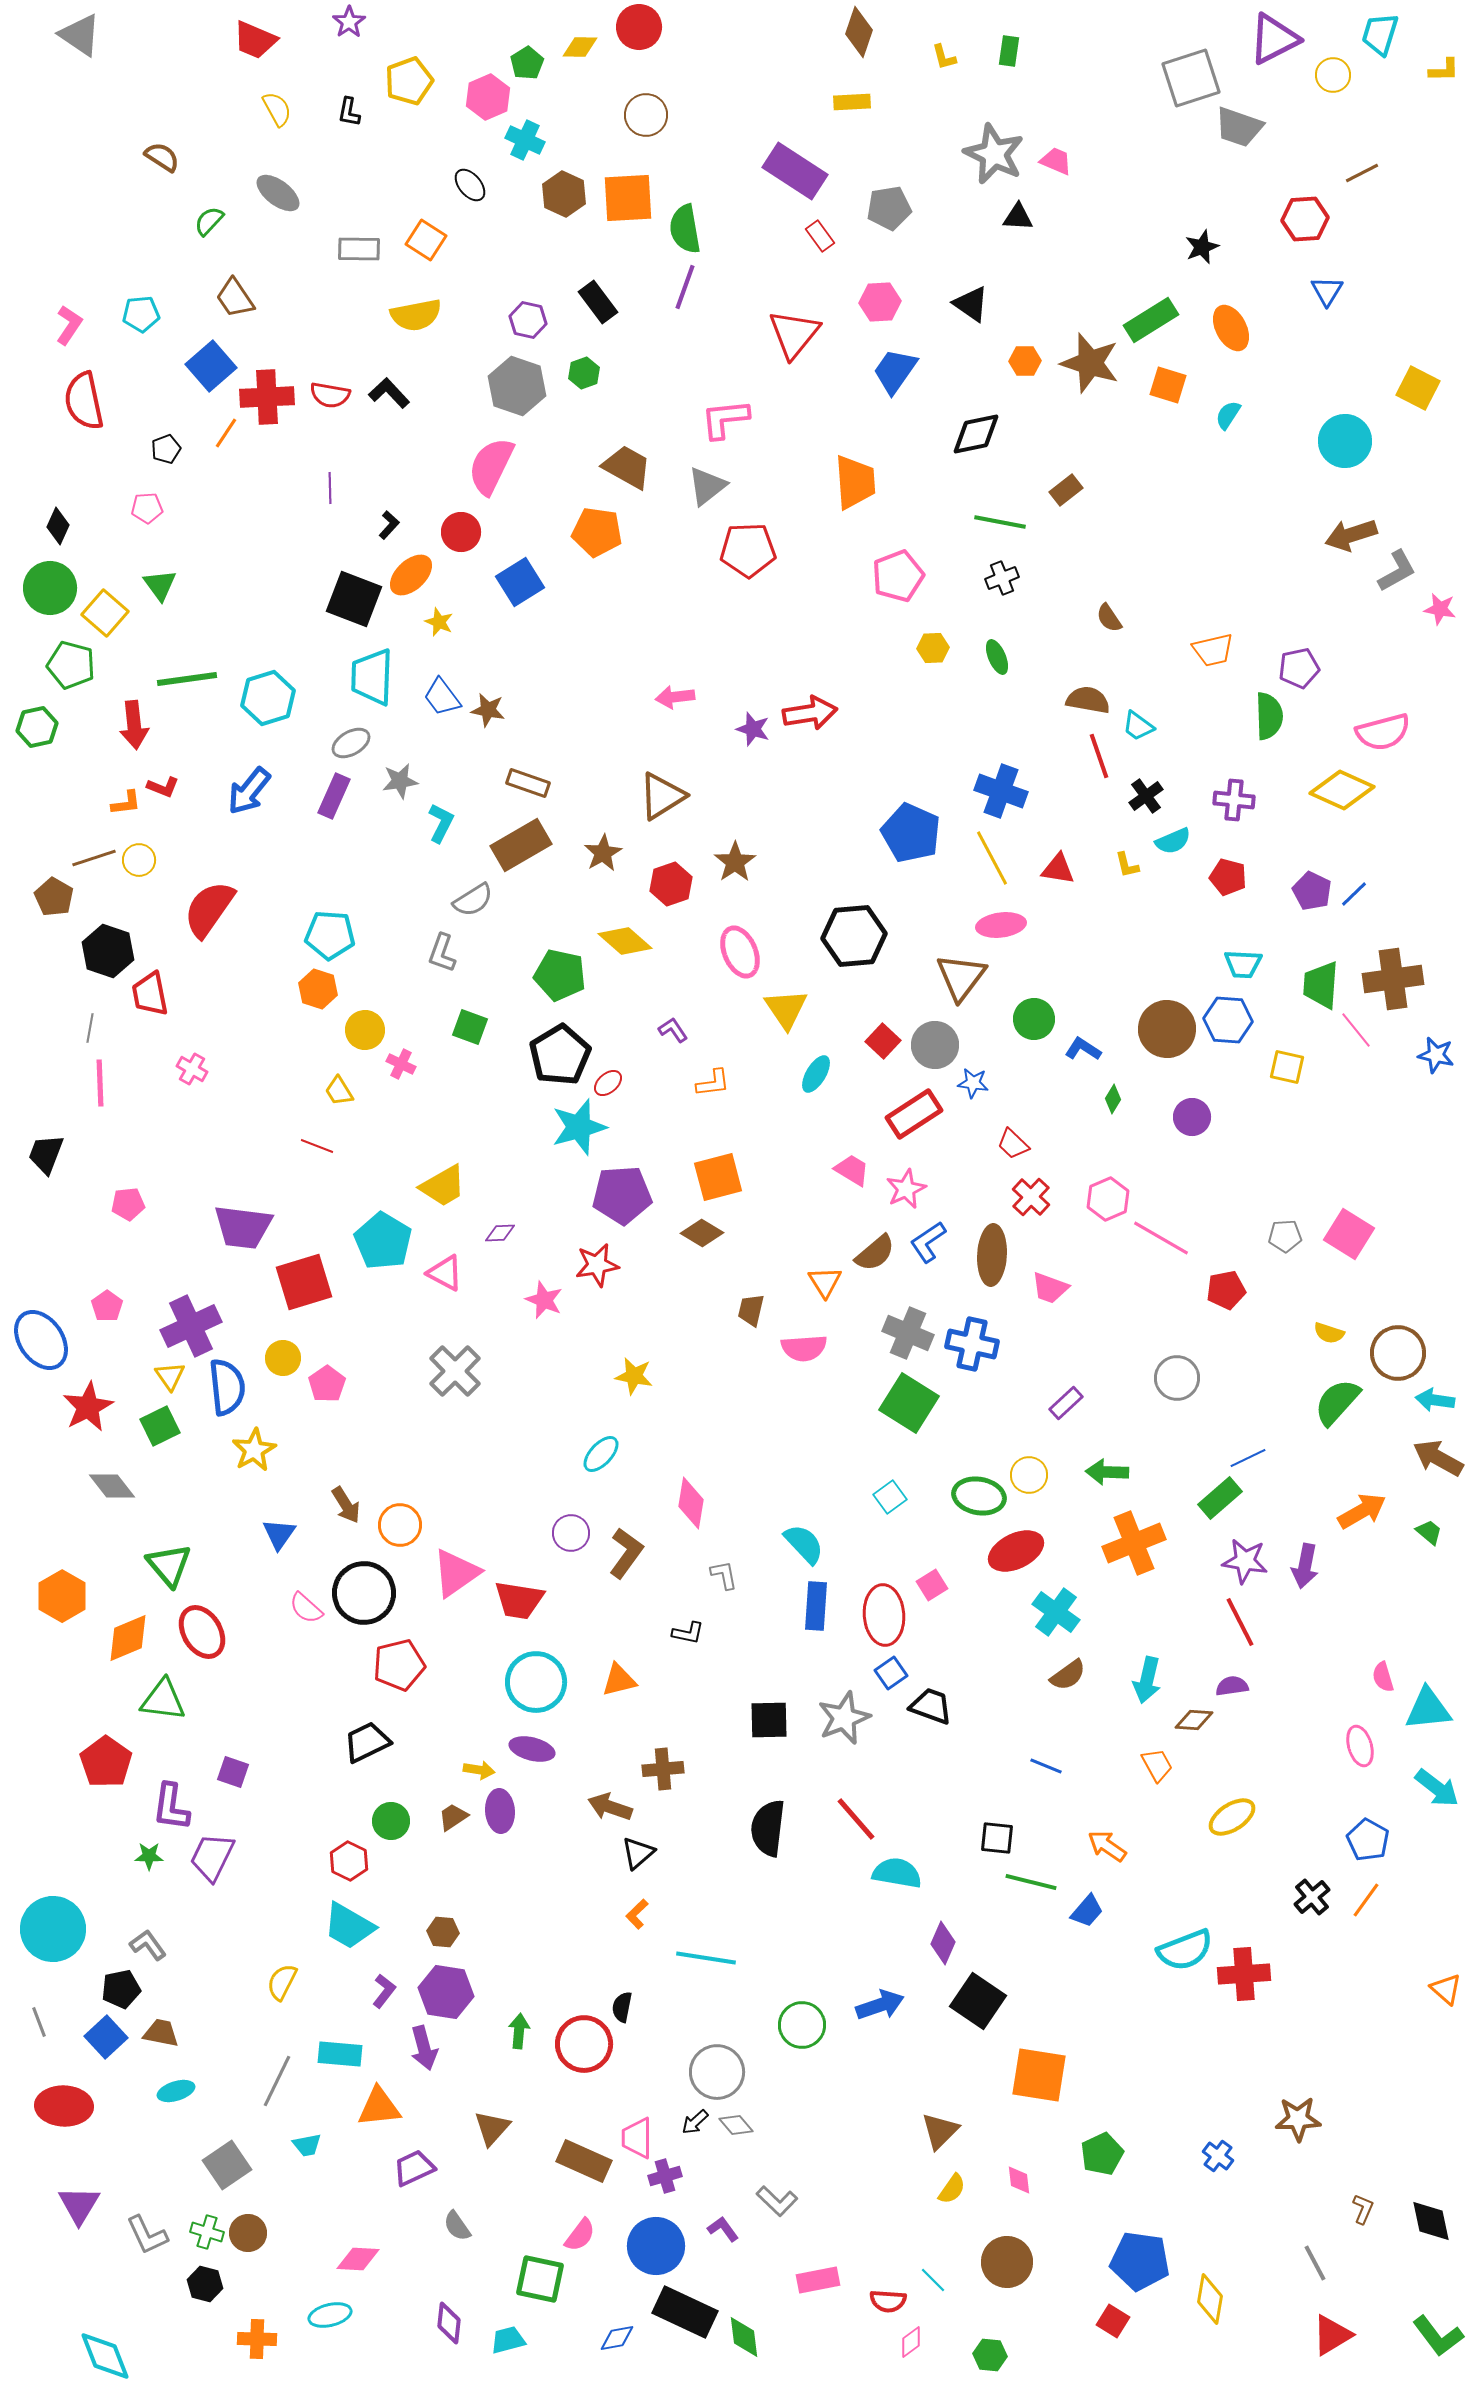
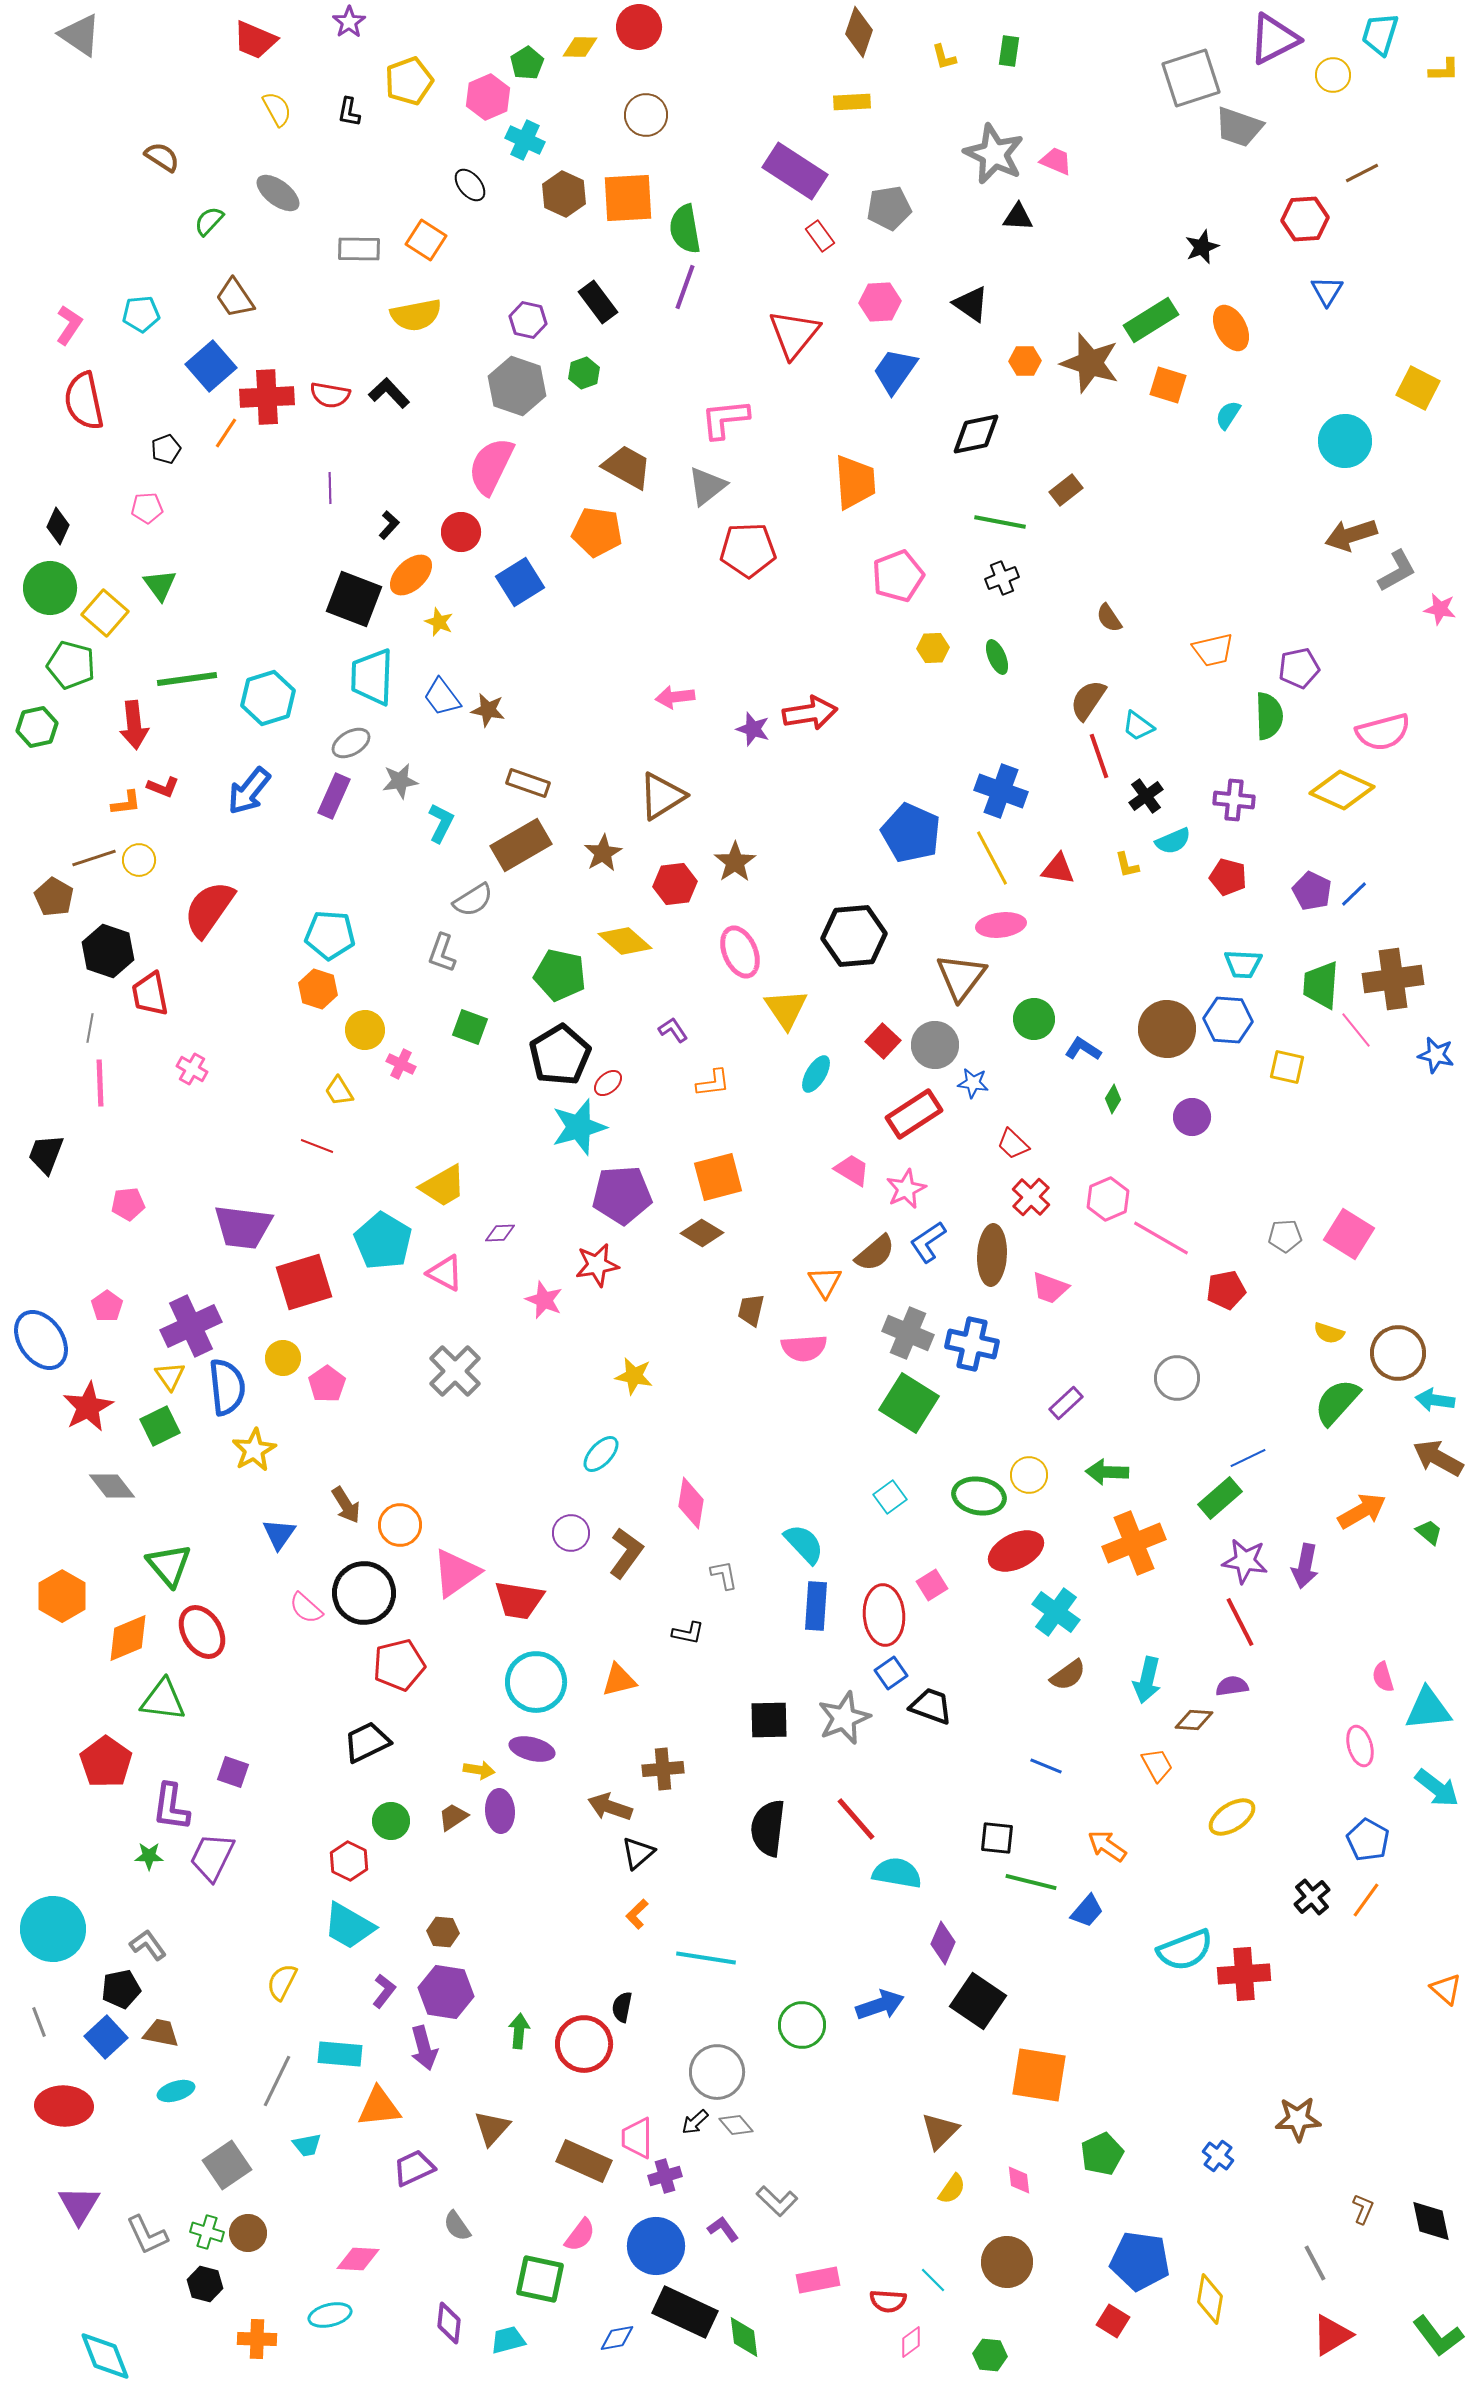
brown semicircle at (1088, 700): rotated 66 degrees counterclockwise
red hexagon at (671, 884): moved 4 px right; rotated 12 degrees clockwise
